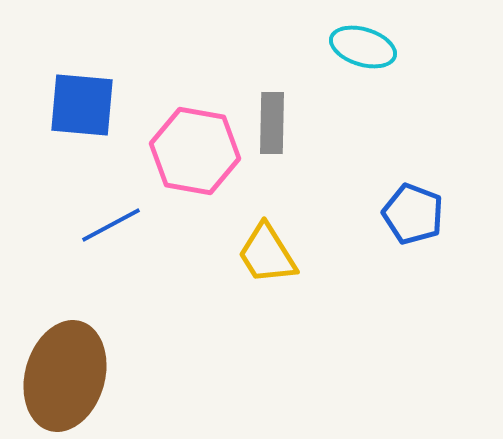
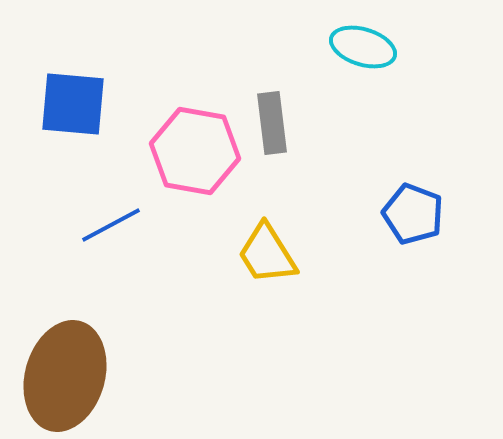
blue square: moved 9 px left, 1 px up
gray rectangle: rotated 8 degrees counterclockwise
